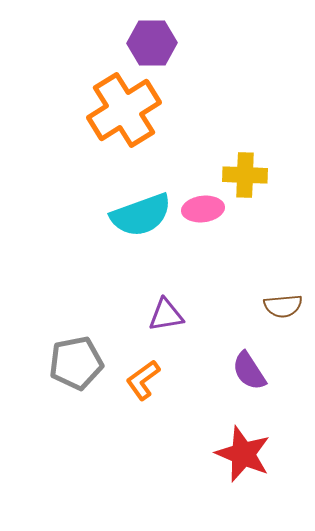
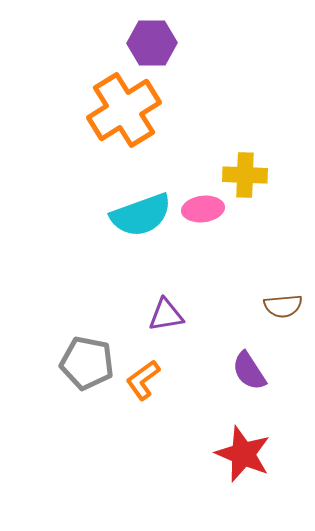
gray pentagon: moved 11 px right; rotated 22 degrees clockwise
